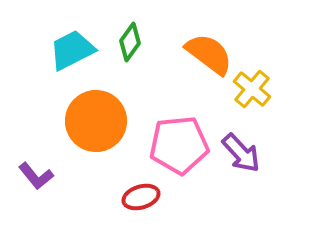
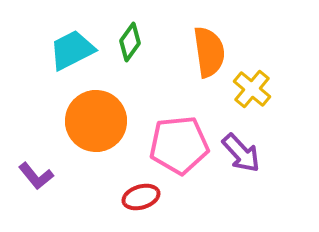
orange semicircle: moved 2 px up; rotated 45 degrees clockwise
